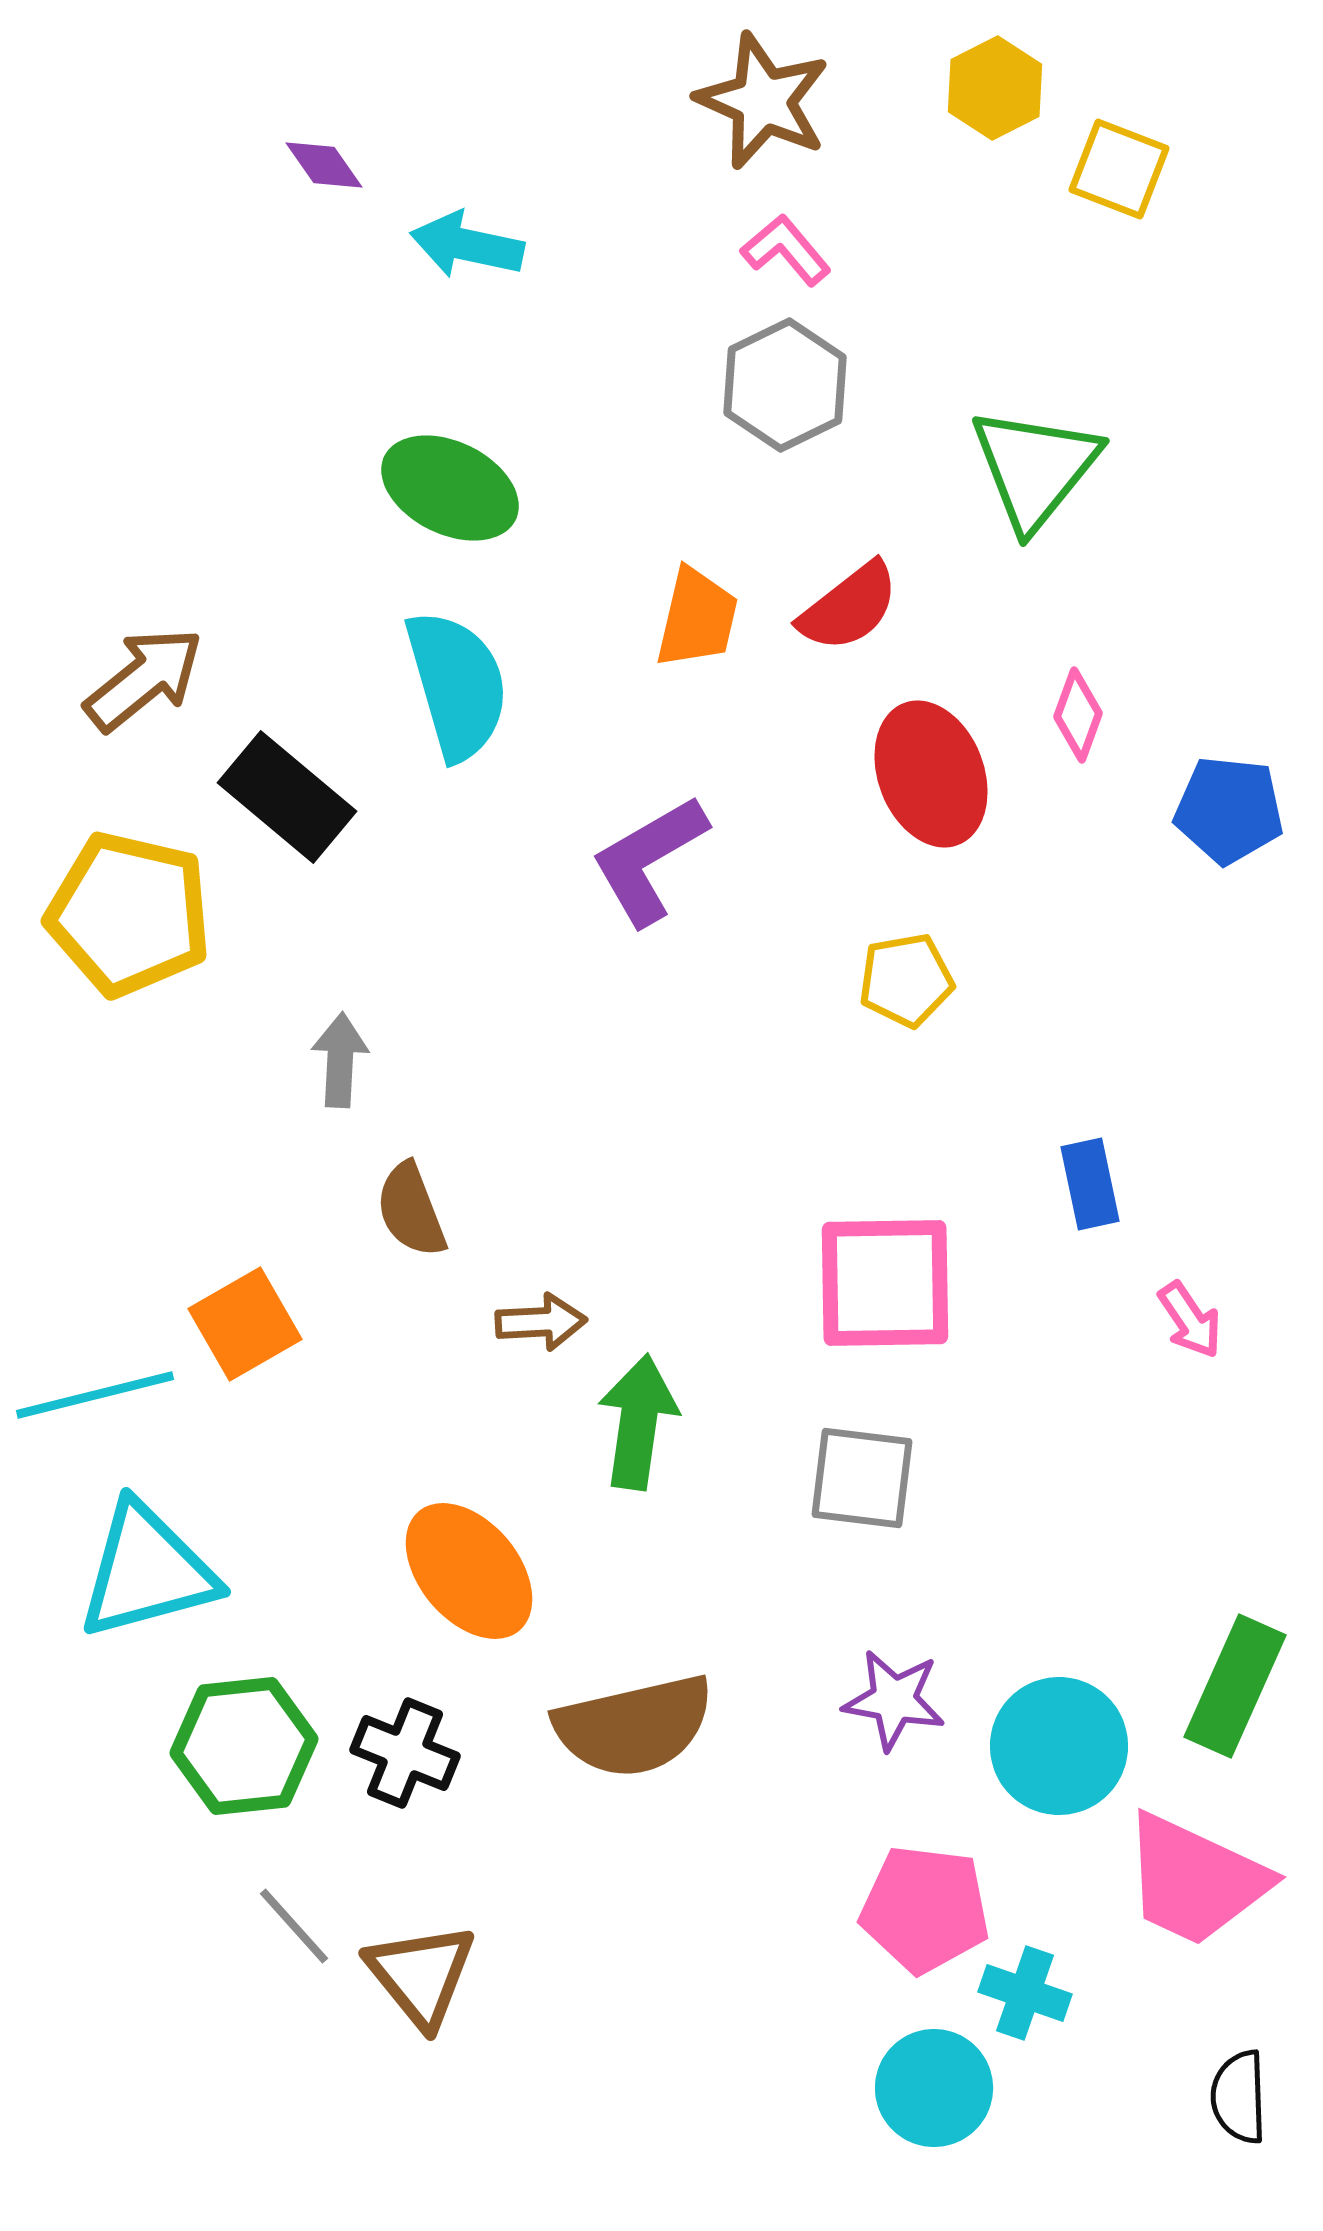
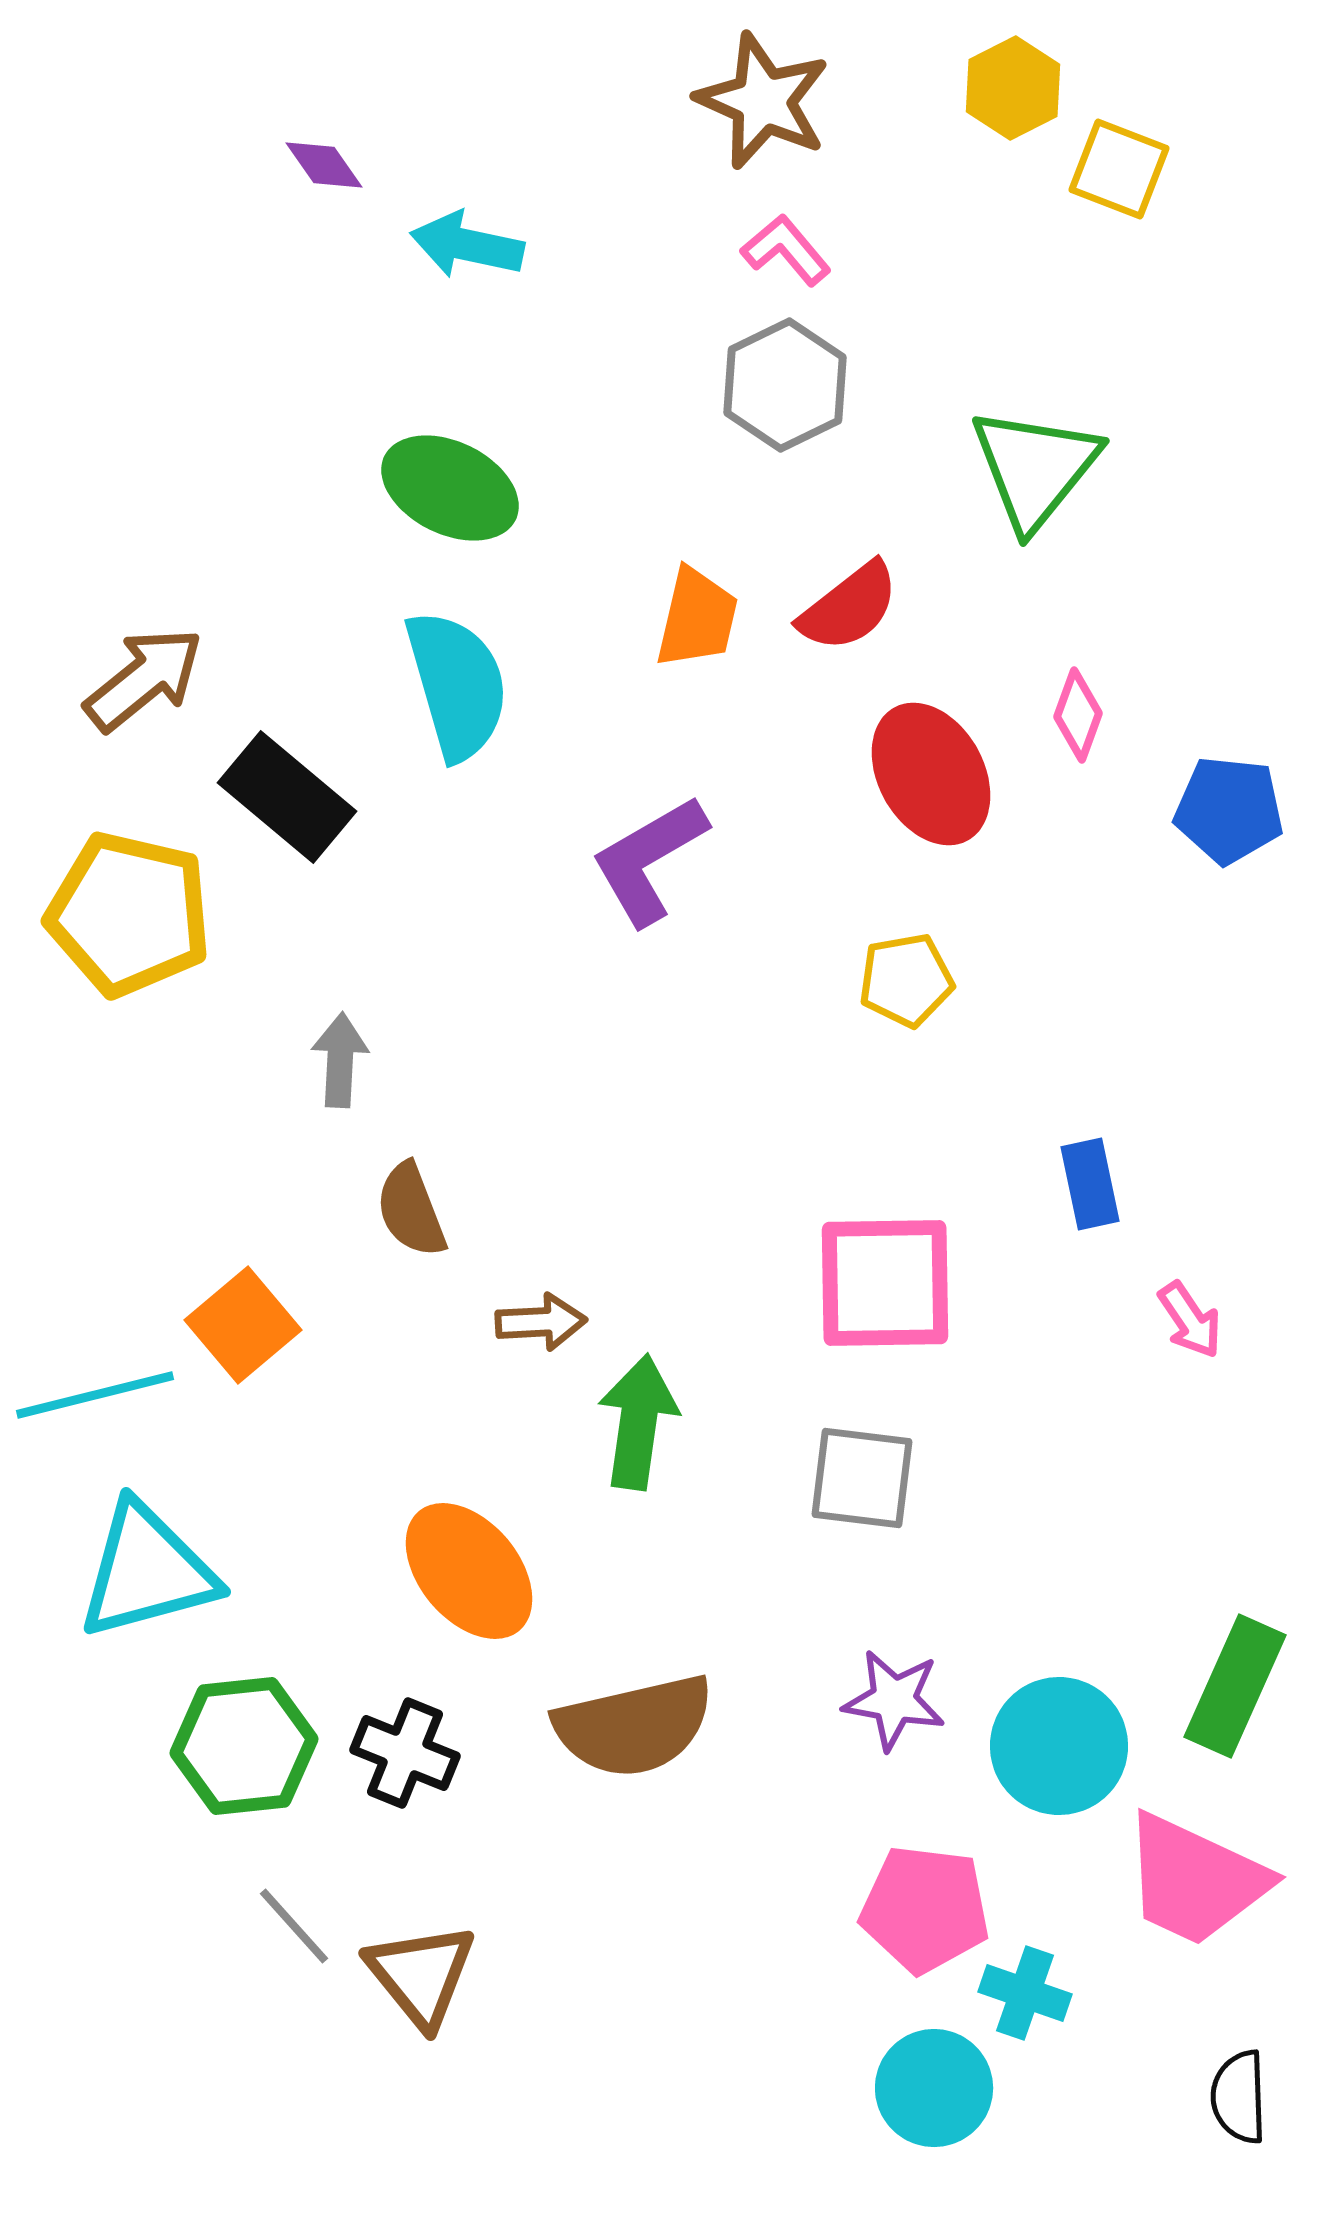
yellow hexagon at (995, 88): moved 18 px right
red ellipse at (931, 774): rotated 8 degrees counterclockwise
orange square at (245, 1324): moved 2 px left, 1 px down; rotated 10 degrees counterclockwise
